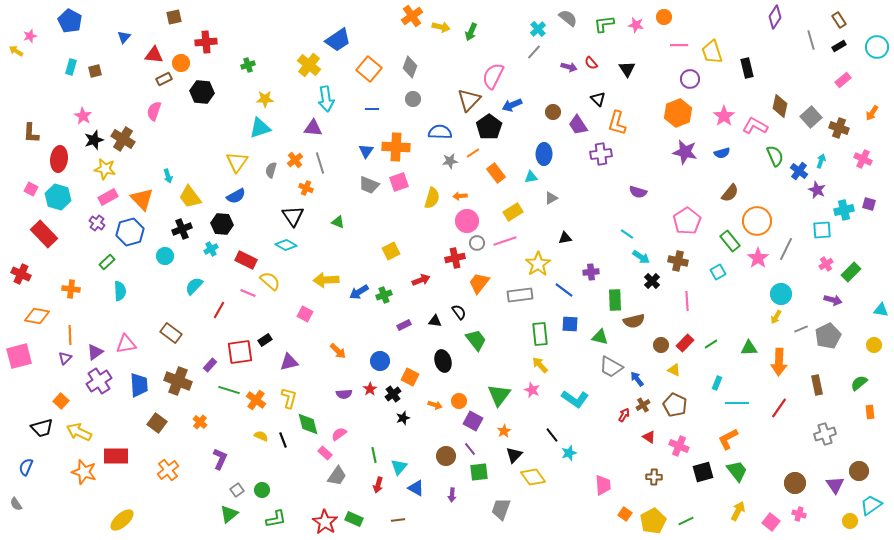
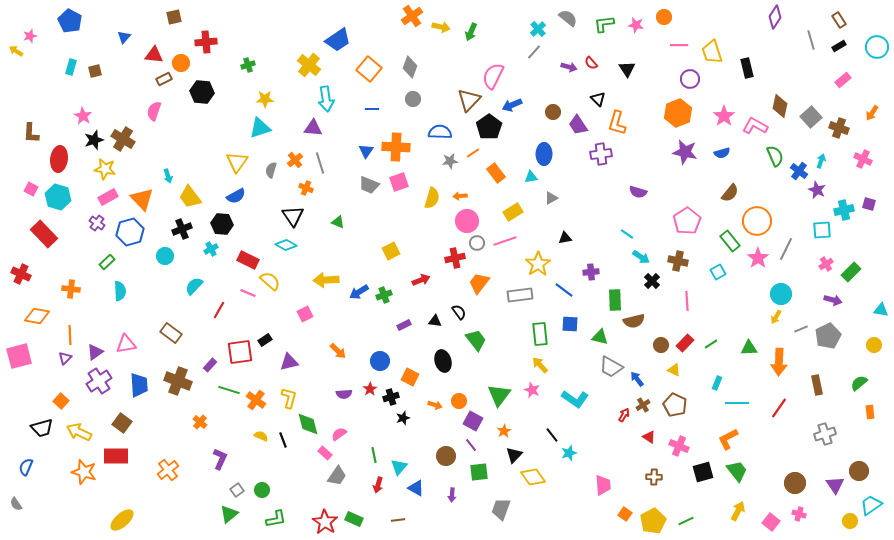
red rectangle at (246, 260): moved 2 px right
pink square at (305, 314): rotated 35 degrees clockwise
black cross at (393, 394): moved 2 px left, 3 px down; rotated 21 degrees clockwise
brown square at (157, 423): moved 35 px left
purple line at (470, 449): moved 1 px right, 4 px up
